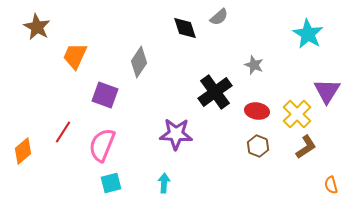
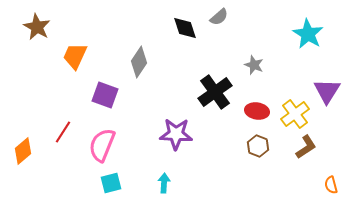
yellow cross: moved 2 px left; rotated 8 degrees clockwise
